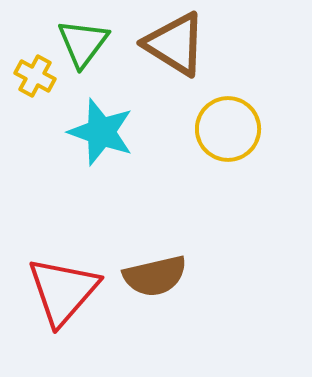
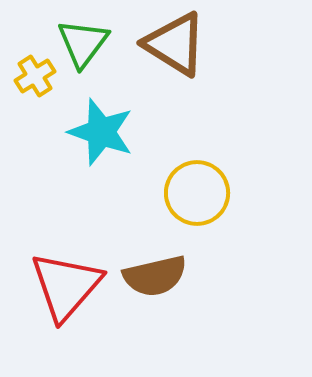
yellow cross: rotated 30 degrees clockwise
yellow circle: moved 31 px left, 64 px down
red triangle: moved 3 px right, 5 px up
